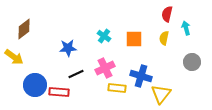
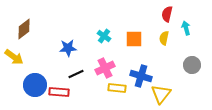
gray circle: moved 3 px down
